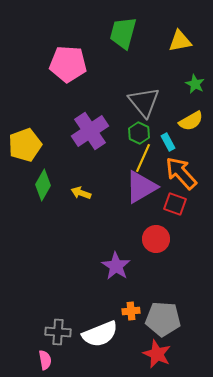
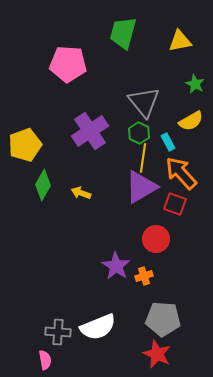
yellow line: rotated 16 degrees counterclockwise
orange cross: moved 13 px right, 35 px up; rotated 12 degrees counterclockwise
white semicircle: moved 2 px left, 7 px up
